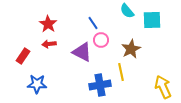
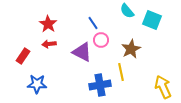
cyan square: rotated 24 degrees clockwise
